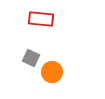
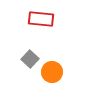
gray square: moved 1 px left, 1 px down; rotated 18 degrees clockwise
